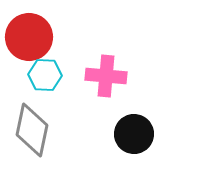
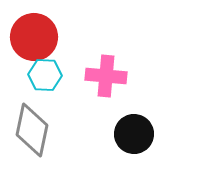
red circle: moved 5 px right
